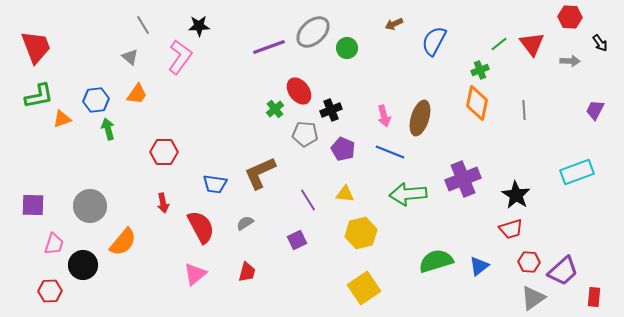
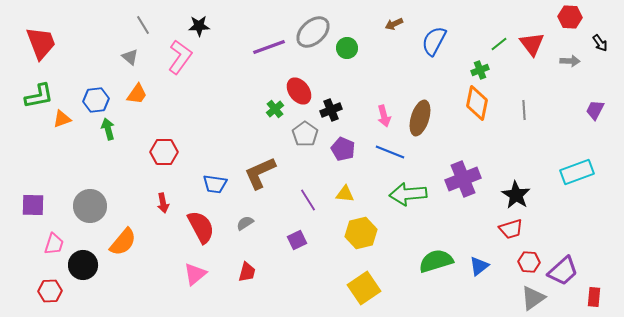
red trapezoid at (36, 47): moved 5 px right, 4 px up
gray pentagon at (305, 134): rotated 30 degrees clockwise
